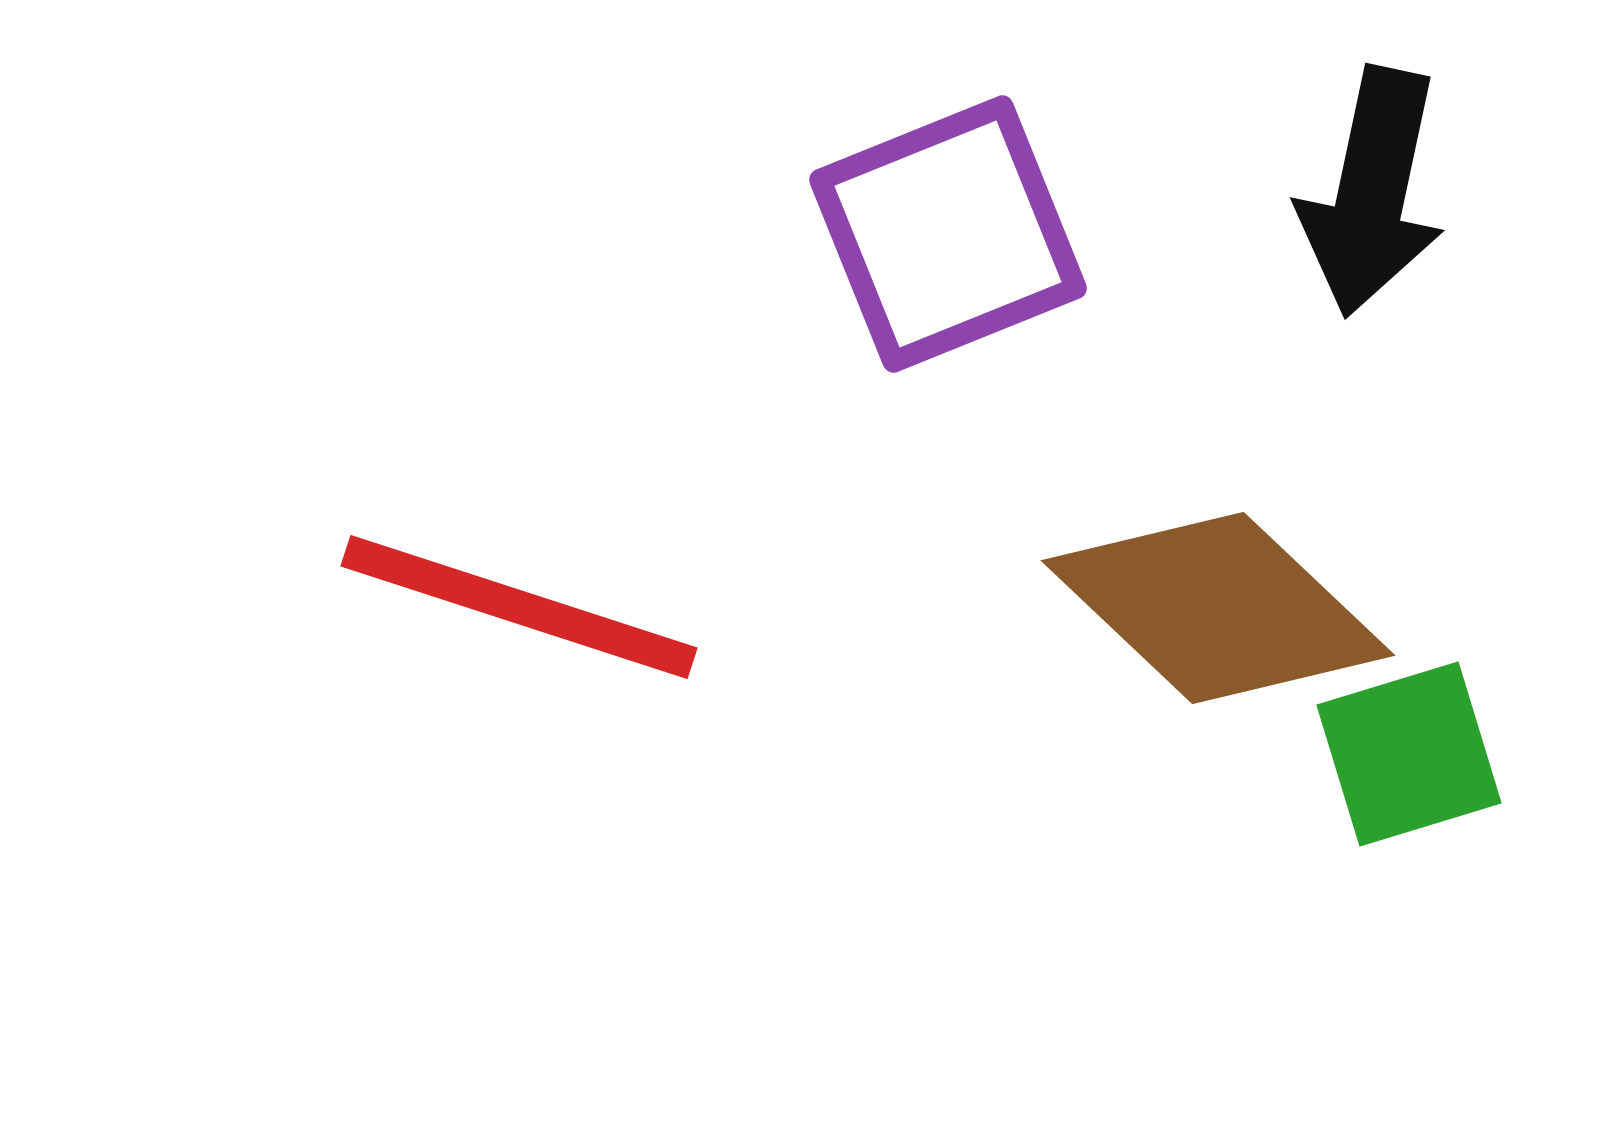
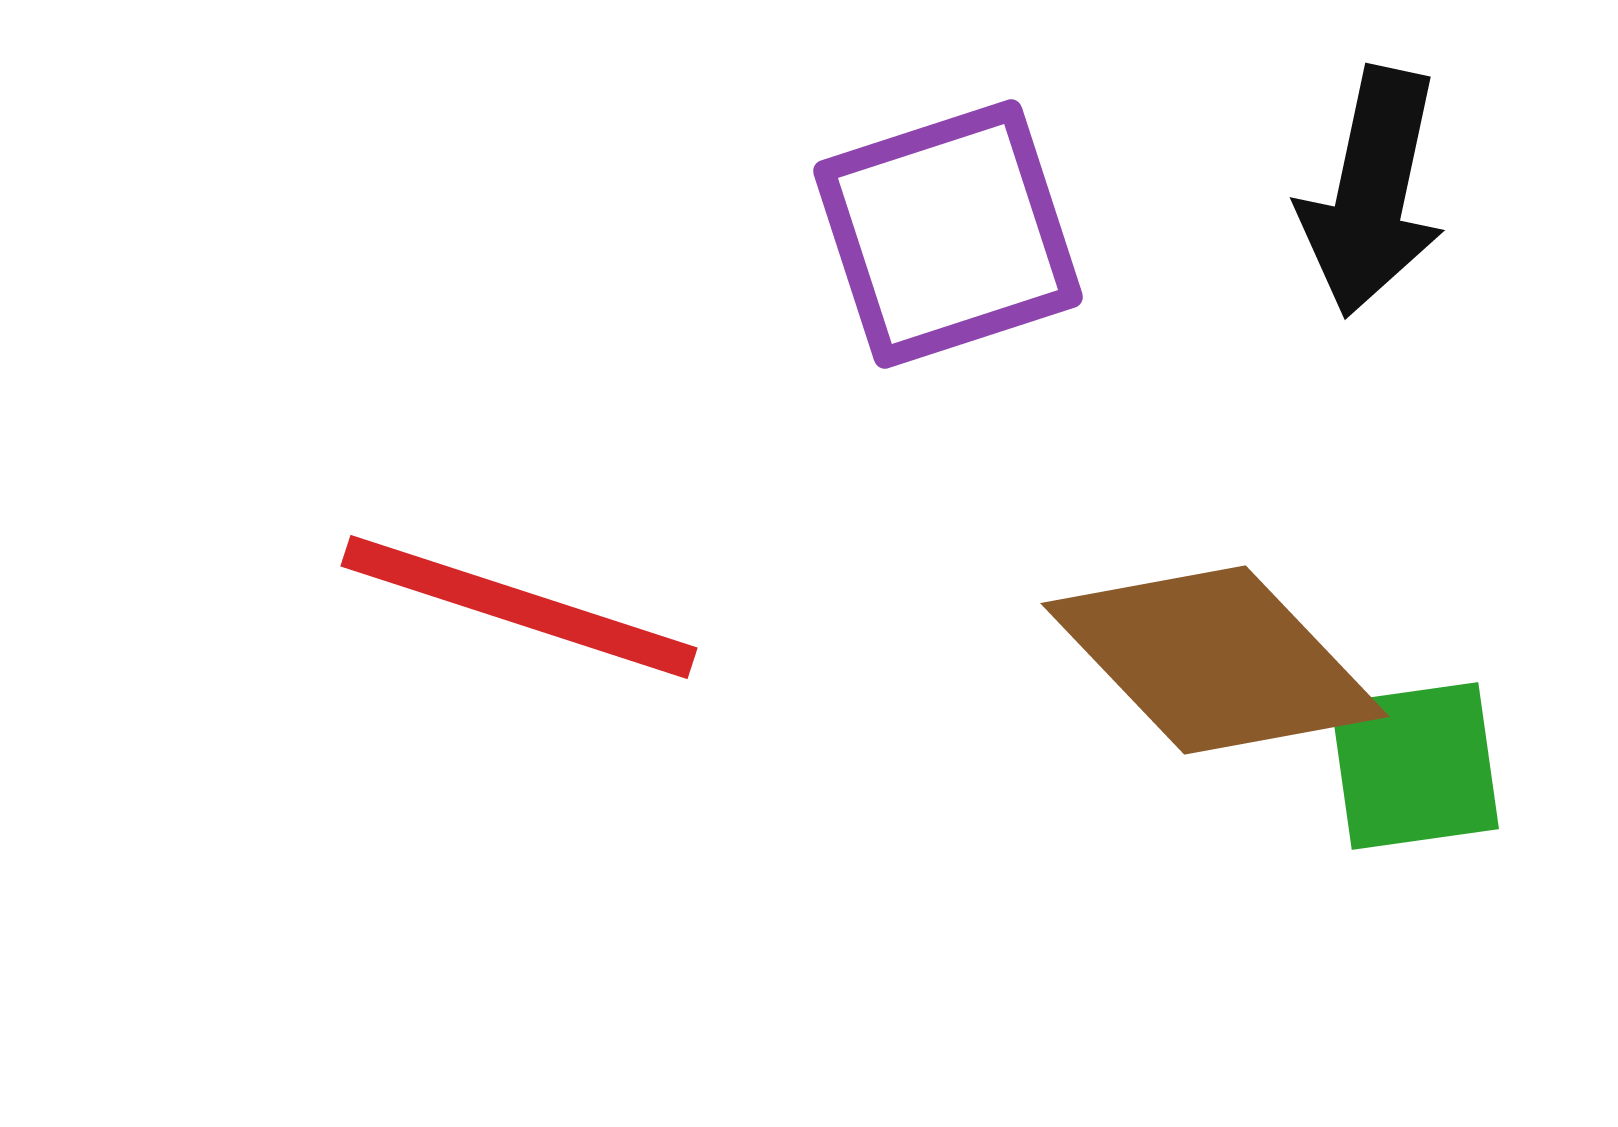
purple square: rotated 4 degrees clockwise
brown diamond: moved 3 px left, 52 px down; rotated 3 degrees clockwise
green square: moved 6 px right, 12 px down; rotated 9 degrees clockwise
